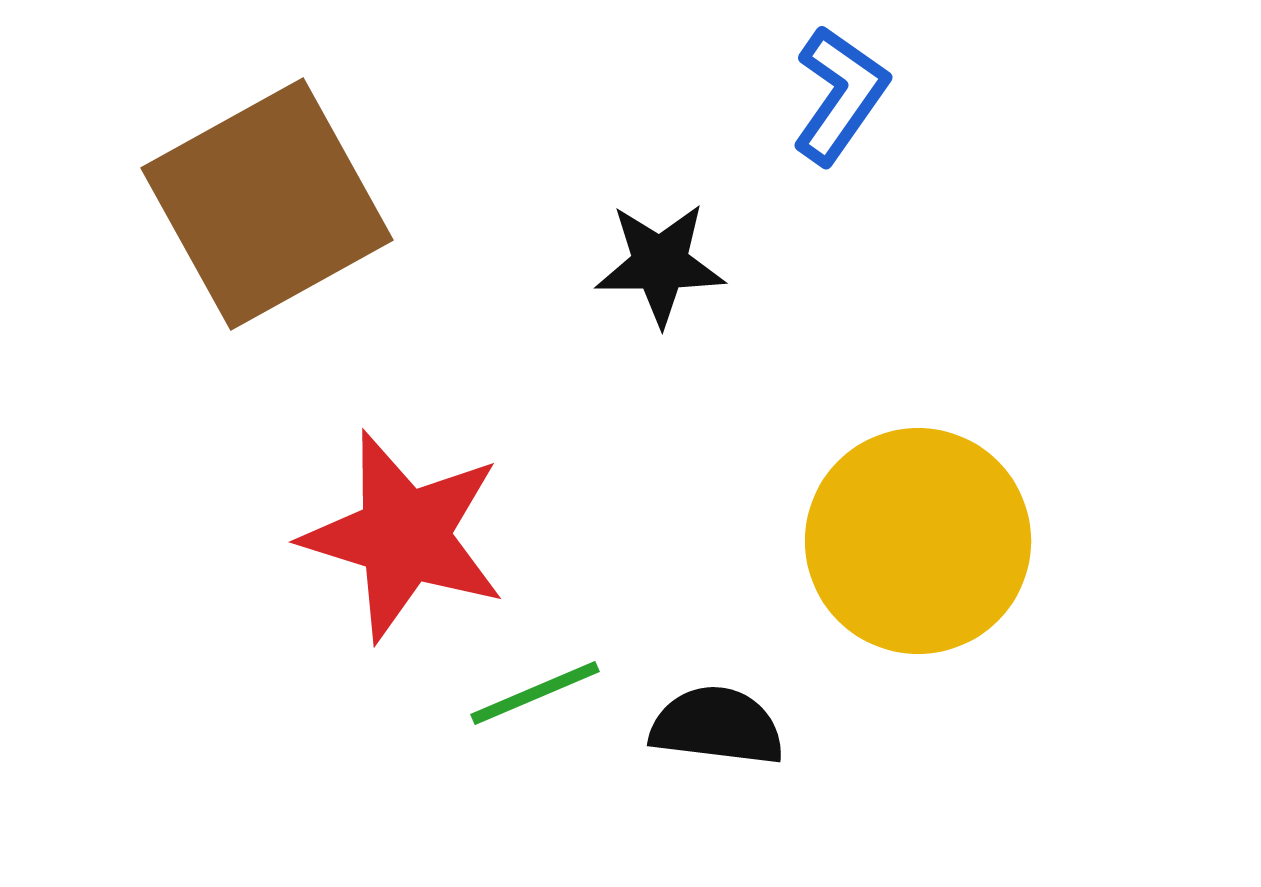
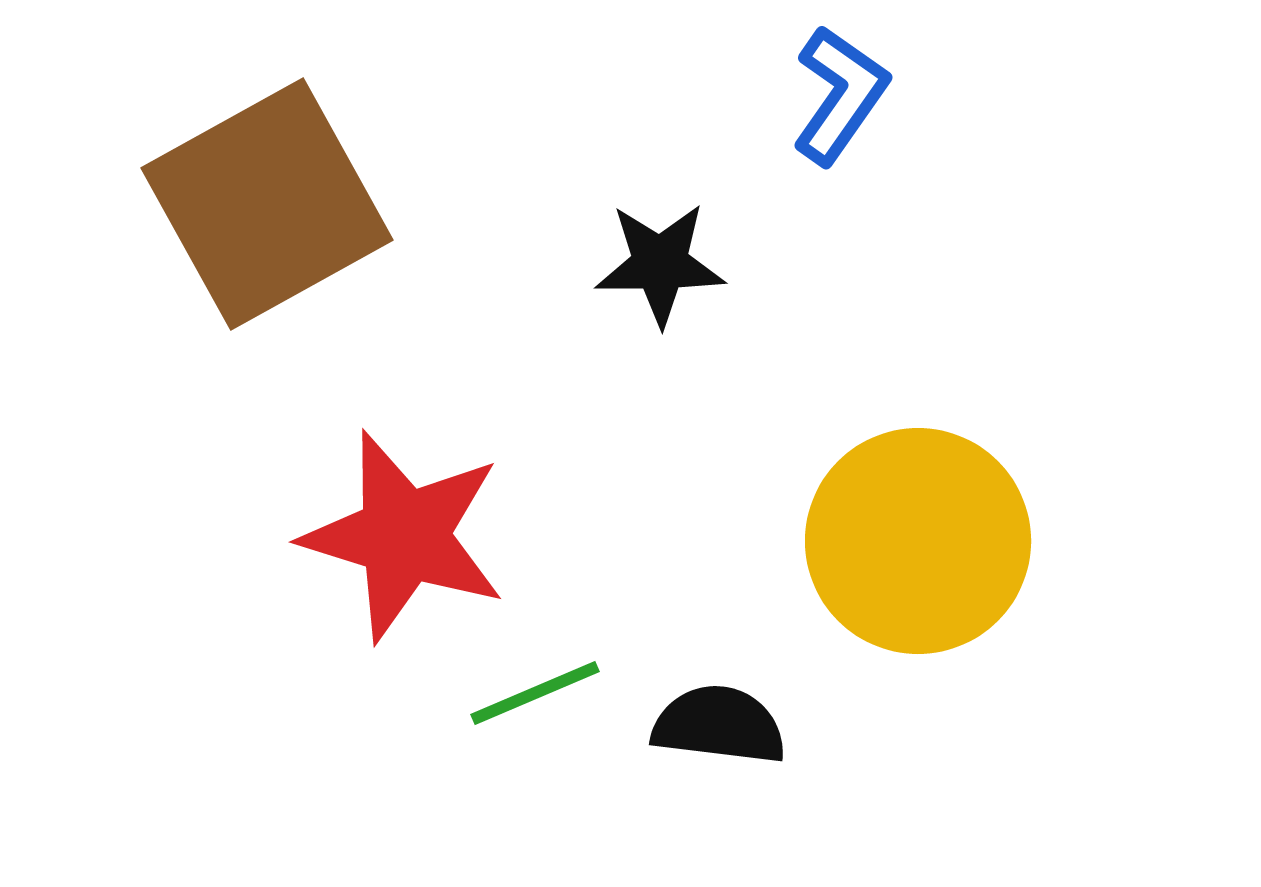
black semicircle: moved 2 px right, 1 px up
